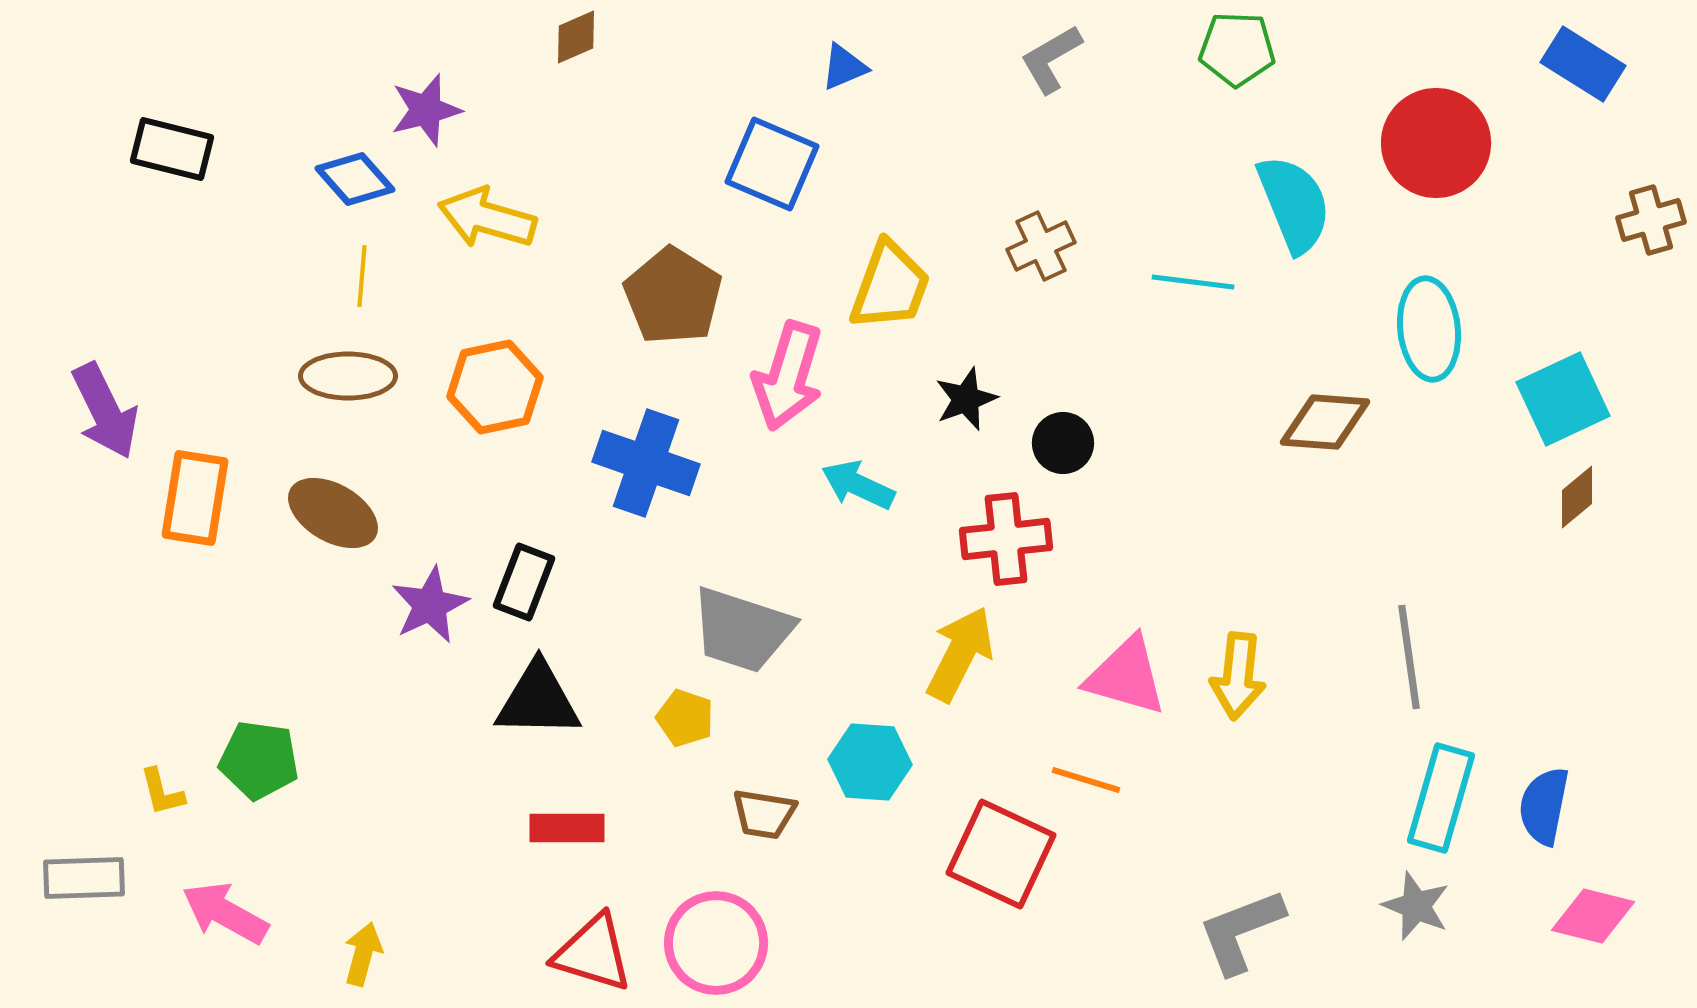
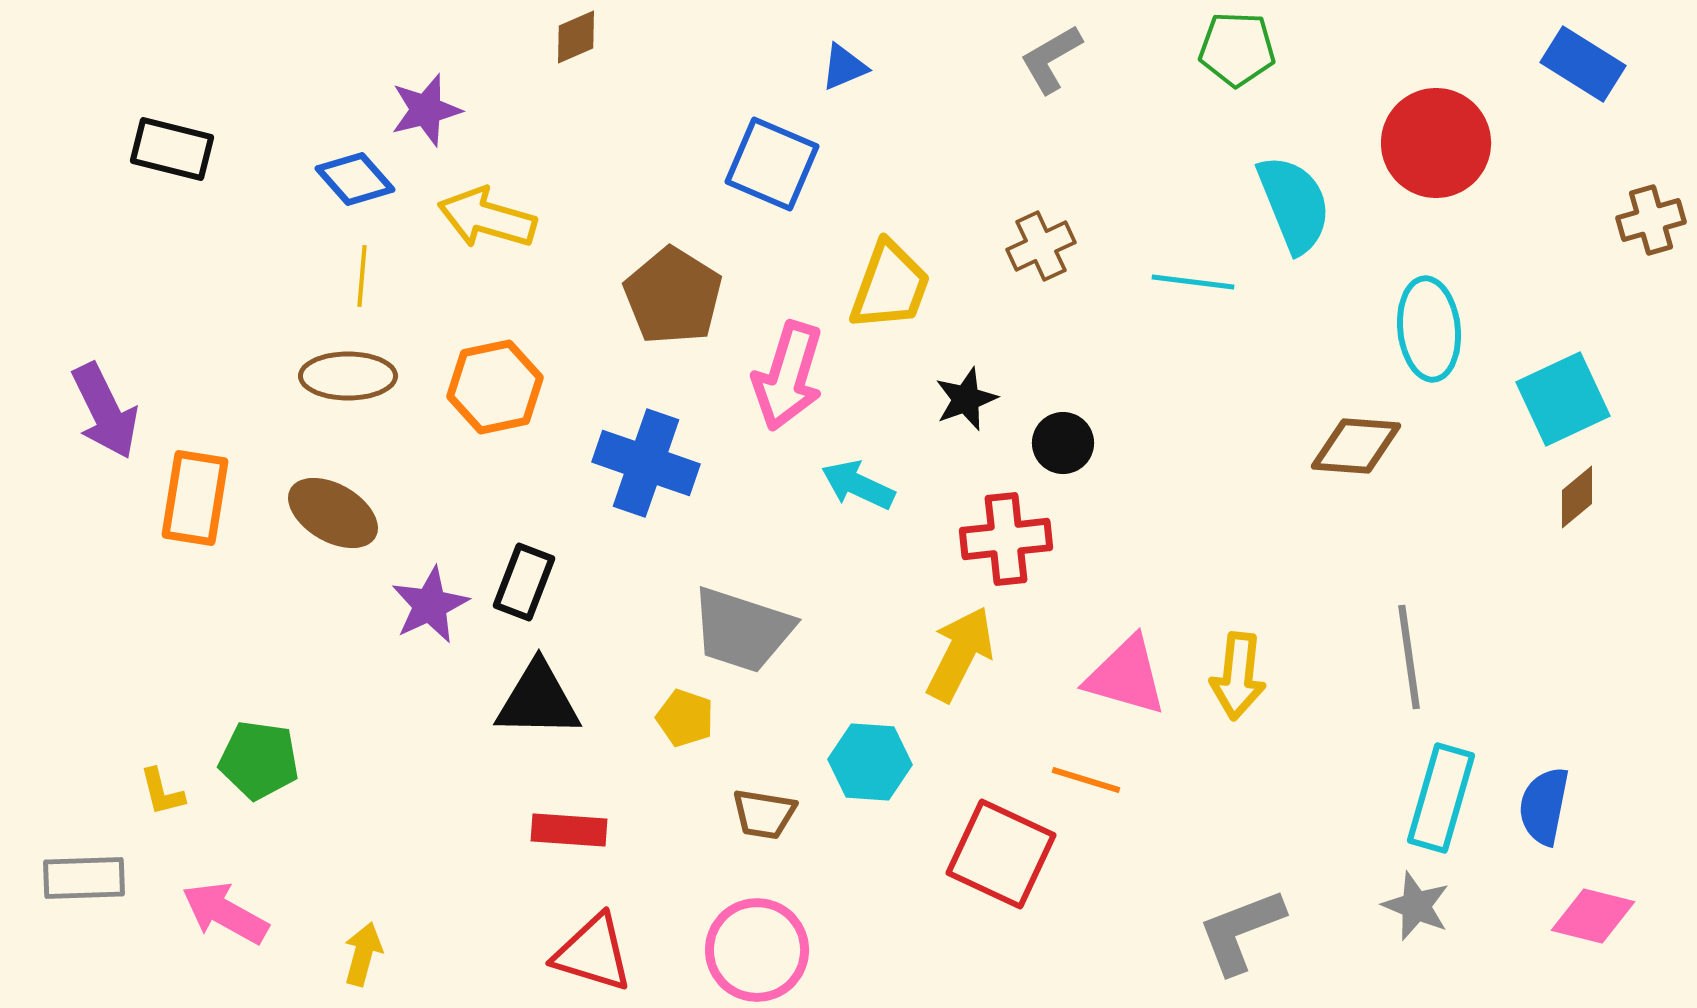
brown diamond at (1325, 422): moved 31 px right, 24 px down
red rectangle at (567, 828): moved 2 px right, 2 px down; rotated 4 degrees clockwise
pink circle at (716, 943): moved 41 px right, 7 px down
